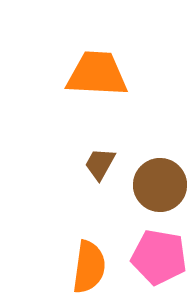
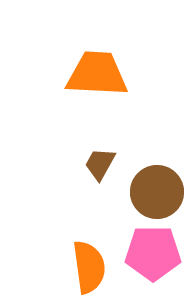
brown circle: moved 3 px left, 7 px down
pink pentagon: moved 6 px left, 4 px up; rotated 10 degrees counterclockwise
orange semicircle: rotated 16 degrees counterclockwise
